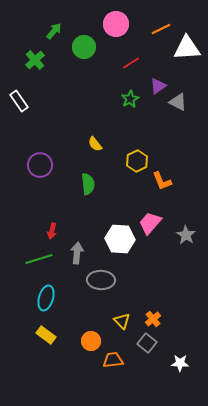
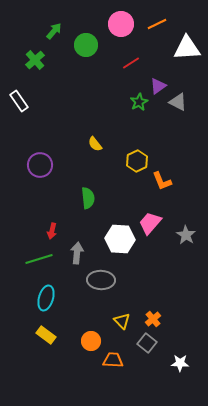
pink circle: moved 5 px right
orange line: moved 4 px left, 5 px up
green circle: moved 2 px right, 2 px up
green star: moved 9 px right, 3 px down
green semicircle: moved 14 px down
orange trapezoid: rotated 10 degrees clockwise
